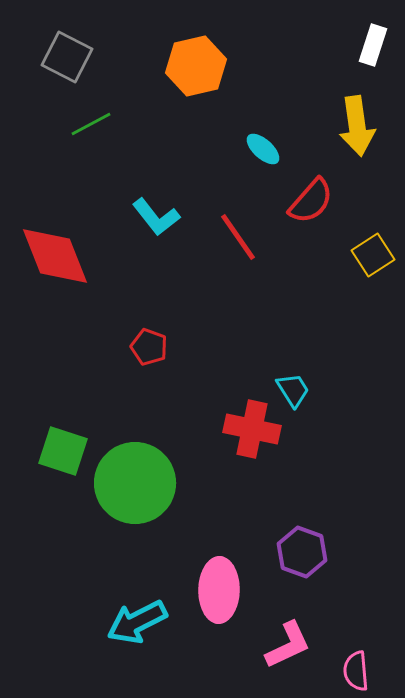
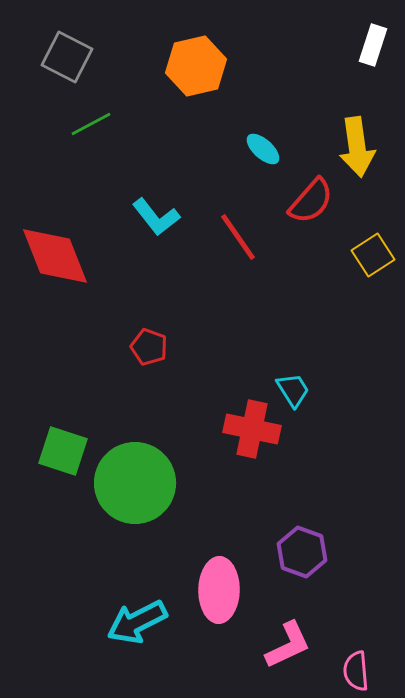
yellow arrow: moved 21 px down
